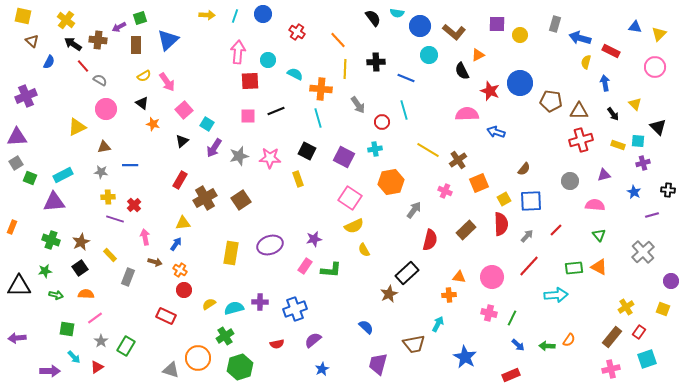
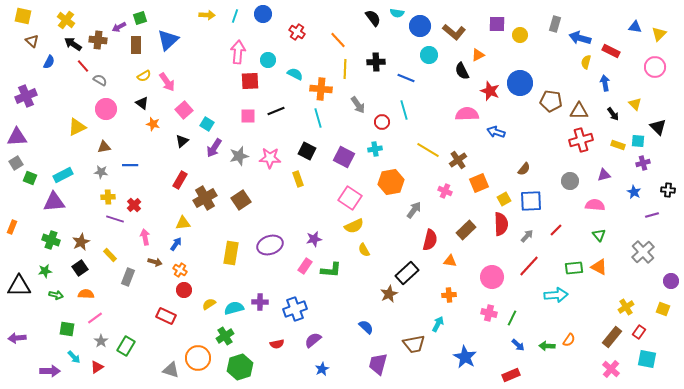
orange triangle at (459, 277): moved 9 px left, 16 px up
cyan square at (647, 359): rotated 30 degrees clockwise
pink cross at (611, 369): rotated 36 degrees counterclockwise
